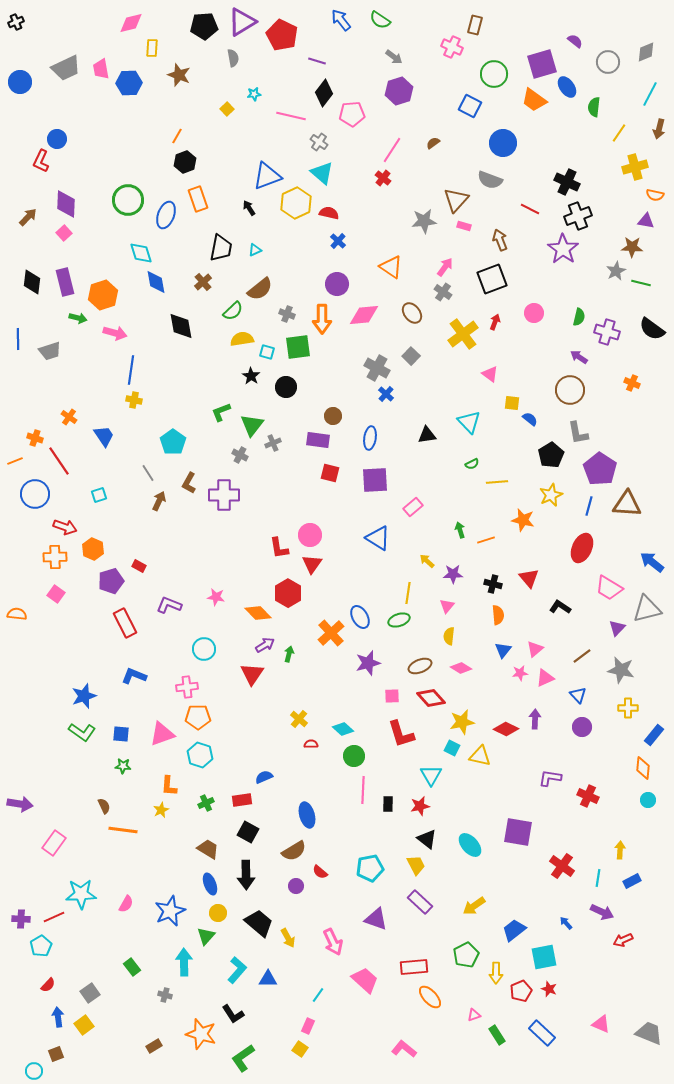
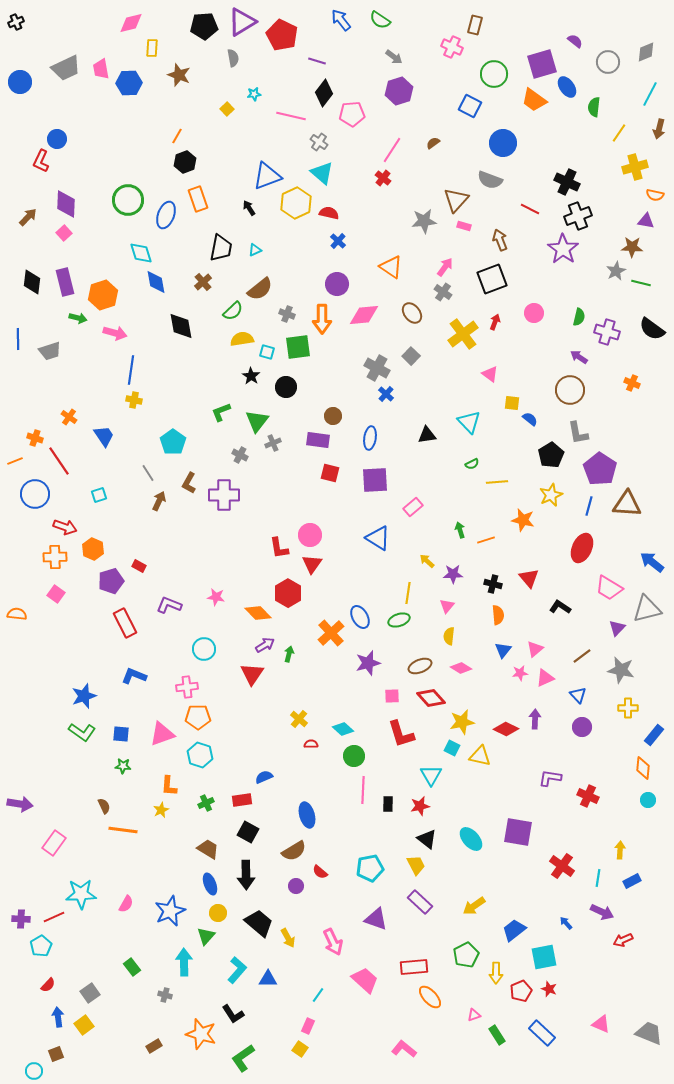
green triangle at (252, 425): moved 5 px right, 4 px up
cyan ellipse at (470, 845): moved 1 px right, 6 px up
